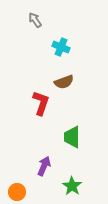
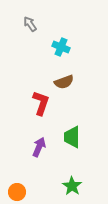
gray arrow: moved 5 px left, 4 px down
purple arrow: moved 5 px left, 19 px up
